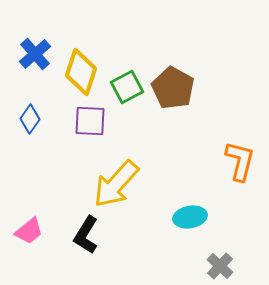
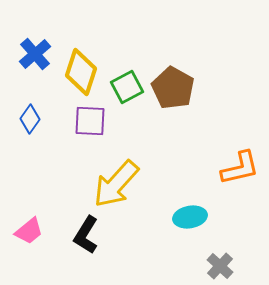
orange L-shape: moved 7 px down; rotated 63 degrees clockwise
